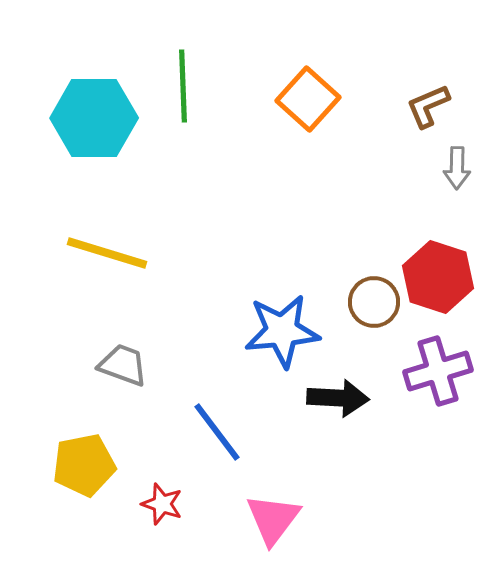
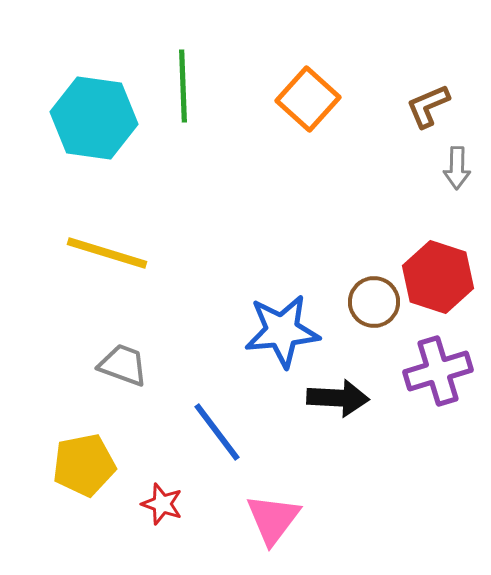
cyan hexagon: rotated 8 degrees clockwise
